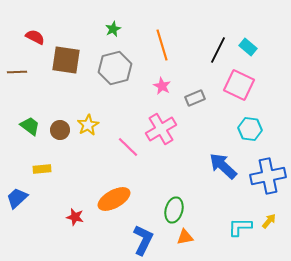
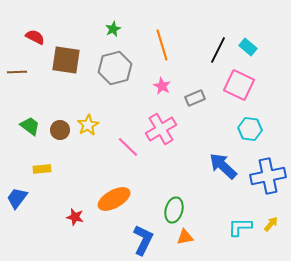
blue trapezoid: rotated 10 degrees counterclockwise
yellow arrow: moved 2 px right, 3 px down
